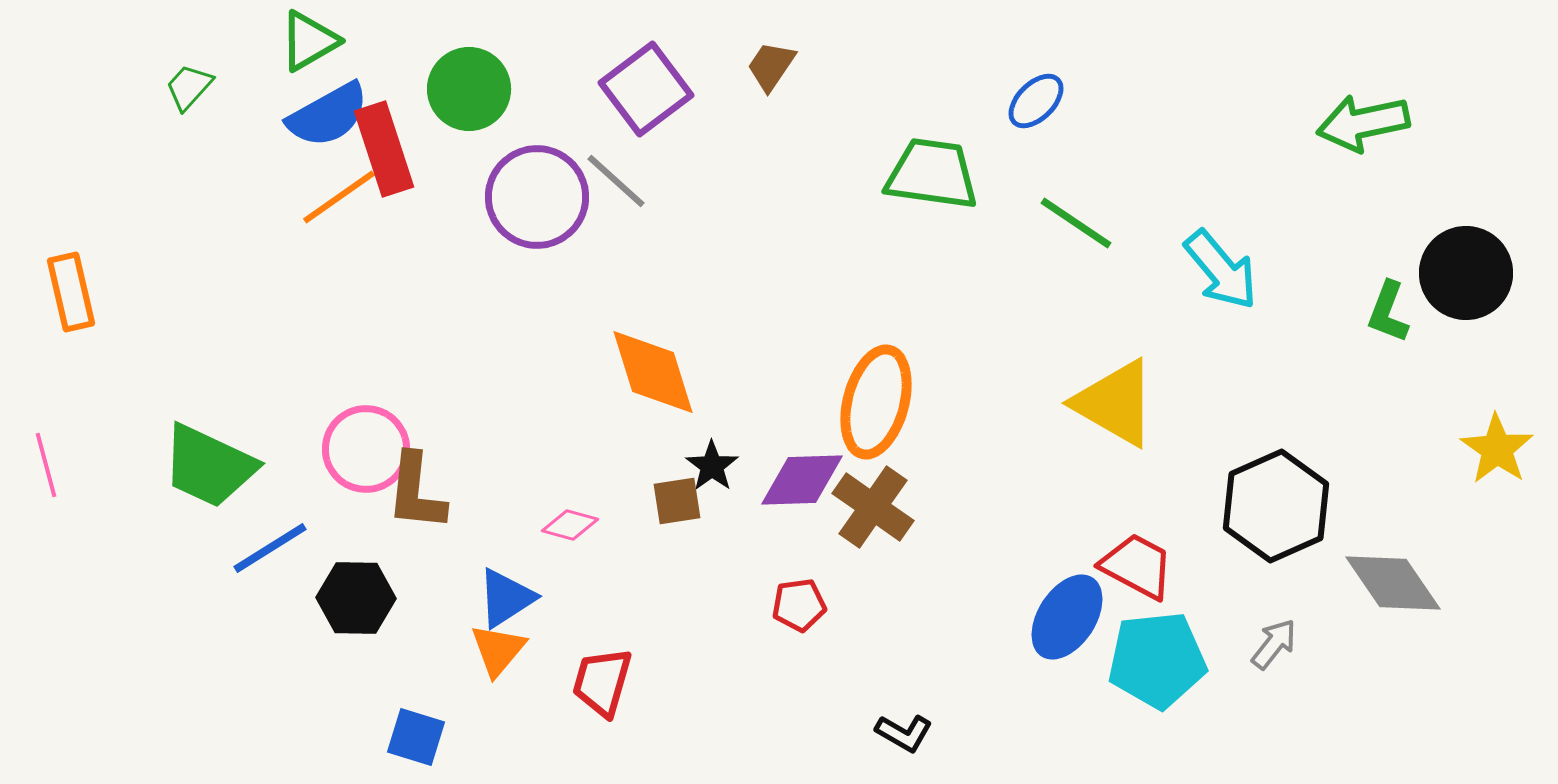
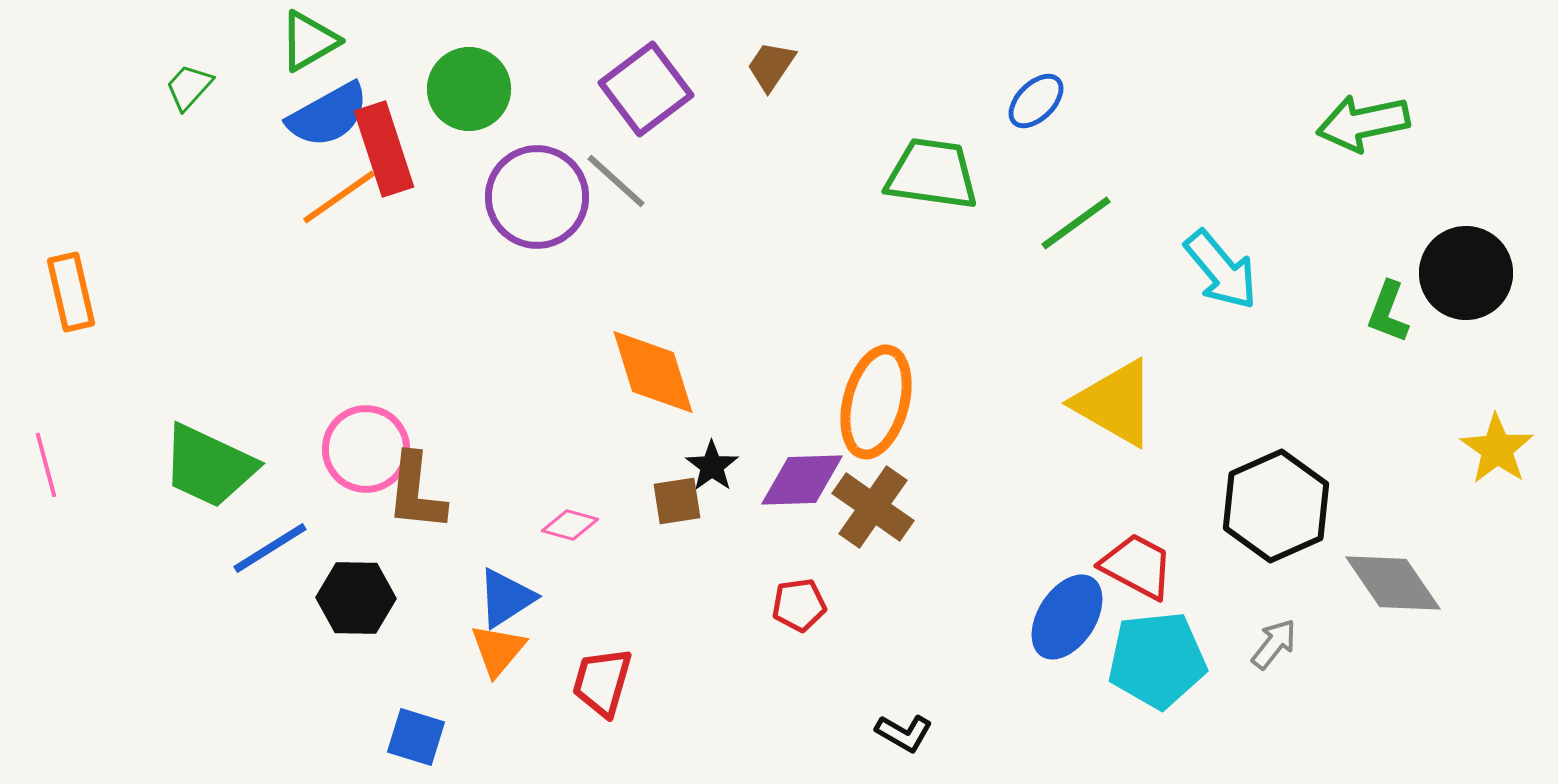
green line at (1076, 223): rotated 70 degrees counterclockwise
